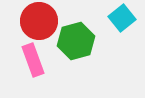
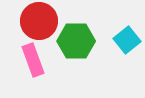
cyan square: moved 5 px right, 22 px down
green hexagon: rotated 15 degrees clockwise
